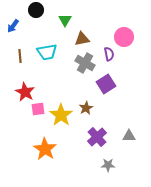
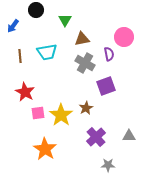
purple square: moved 2 px down; rotated 12 degrees clockwise
pink square: moved 4 px down
purple cross: moved 1 px left
